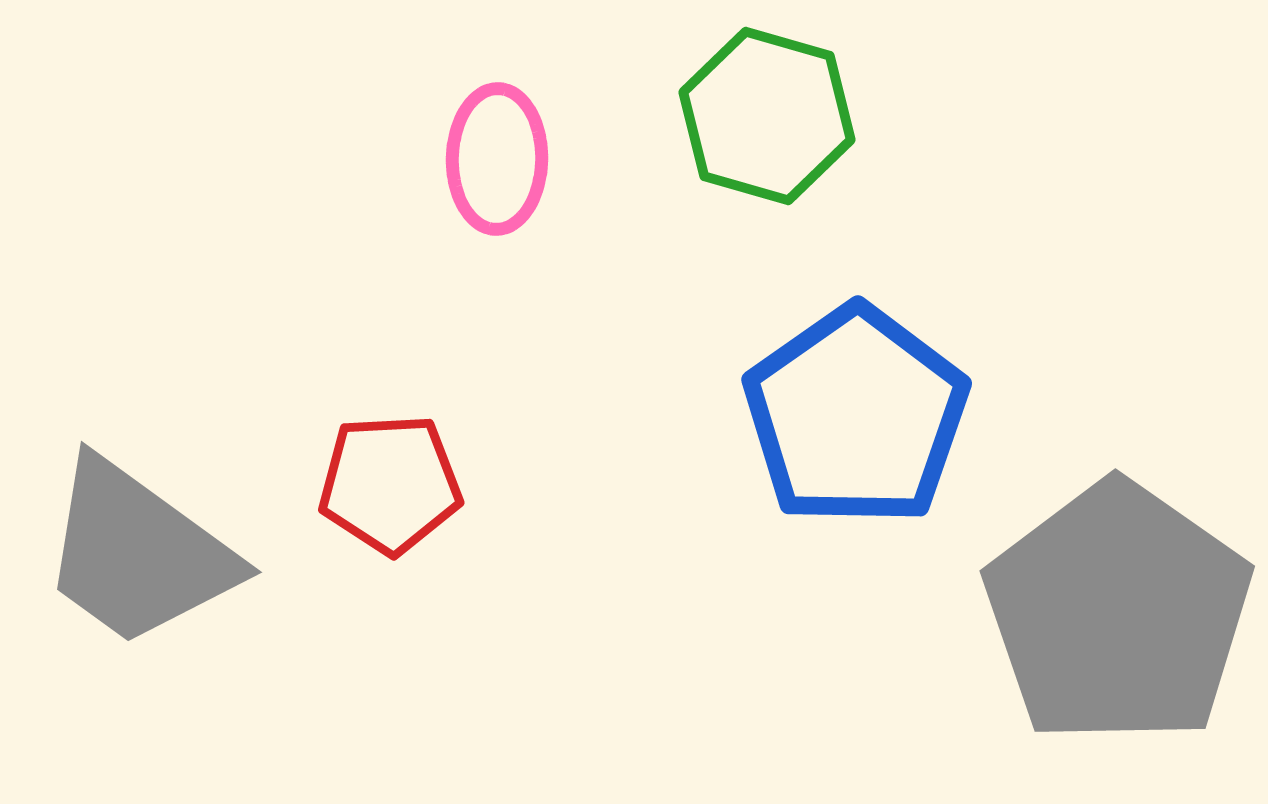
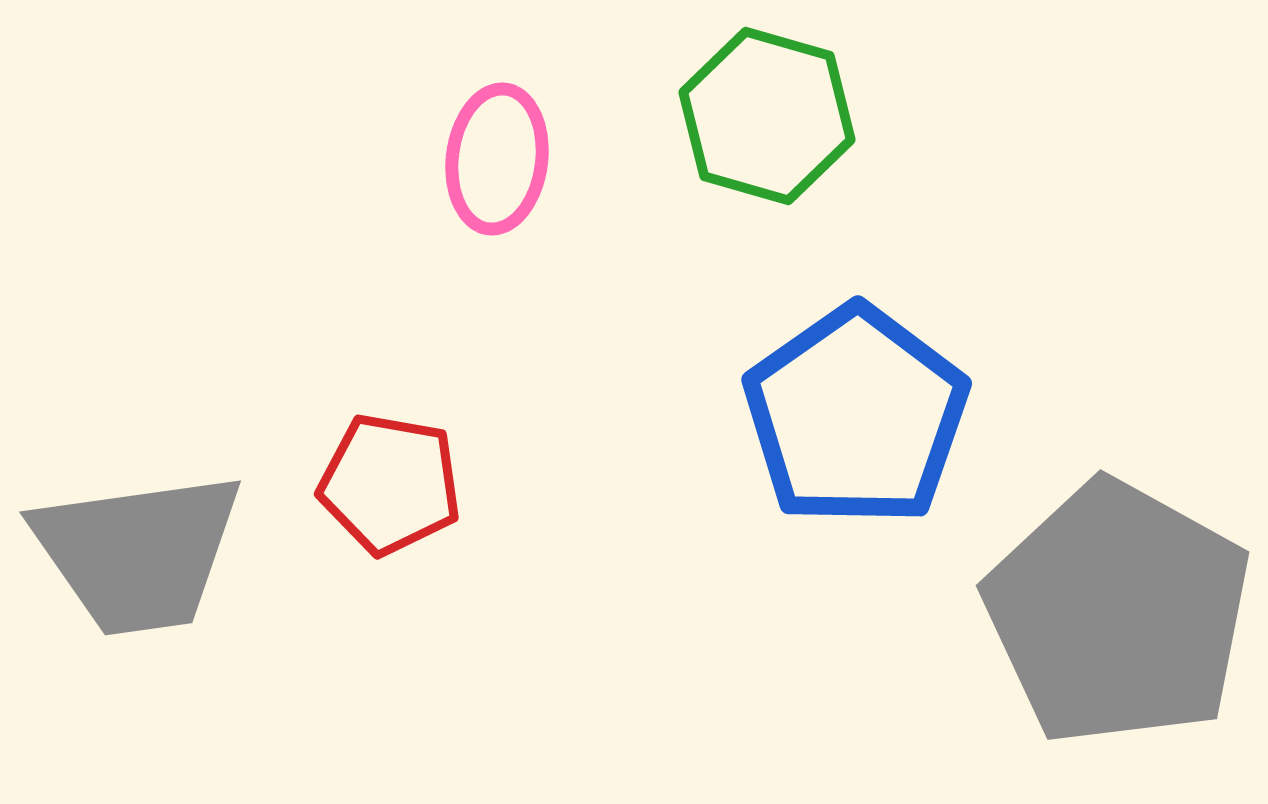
pink ellipse: rotated 6 degrees clockwise
red pentagon: rotated 13 degrees clockwise
gray trapezoid: rotated 44 degrees counterclockwise
gray pentagon: rotated 6 degrees counterclockwise
